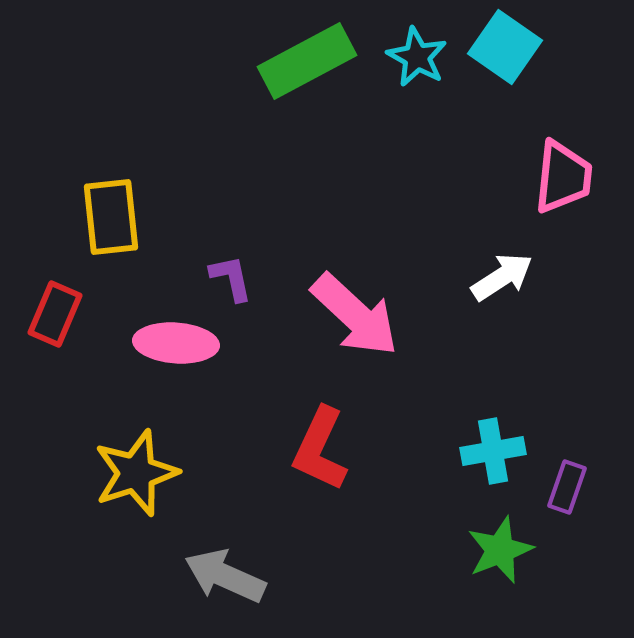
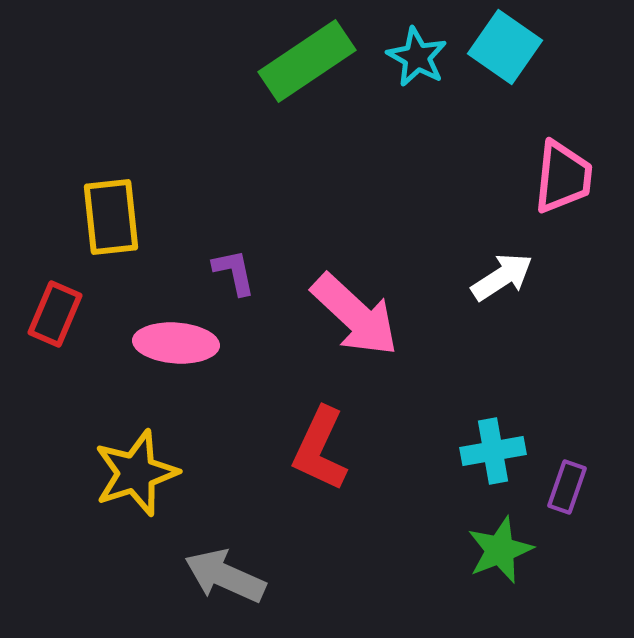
green rectangle: rotated 6 degrees counterclockwise
purple L-shape: moved 3 px right, 6 px up
